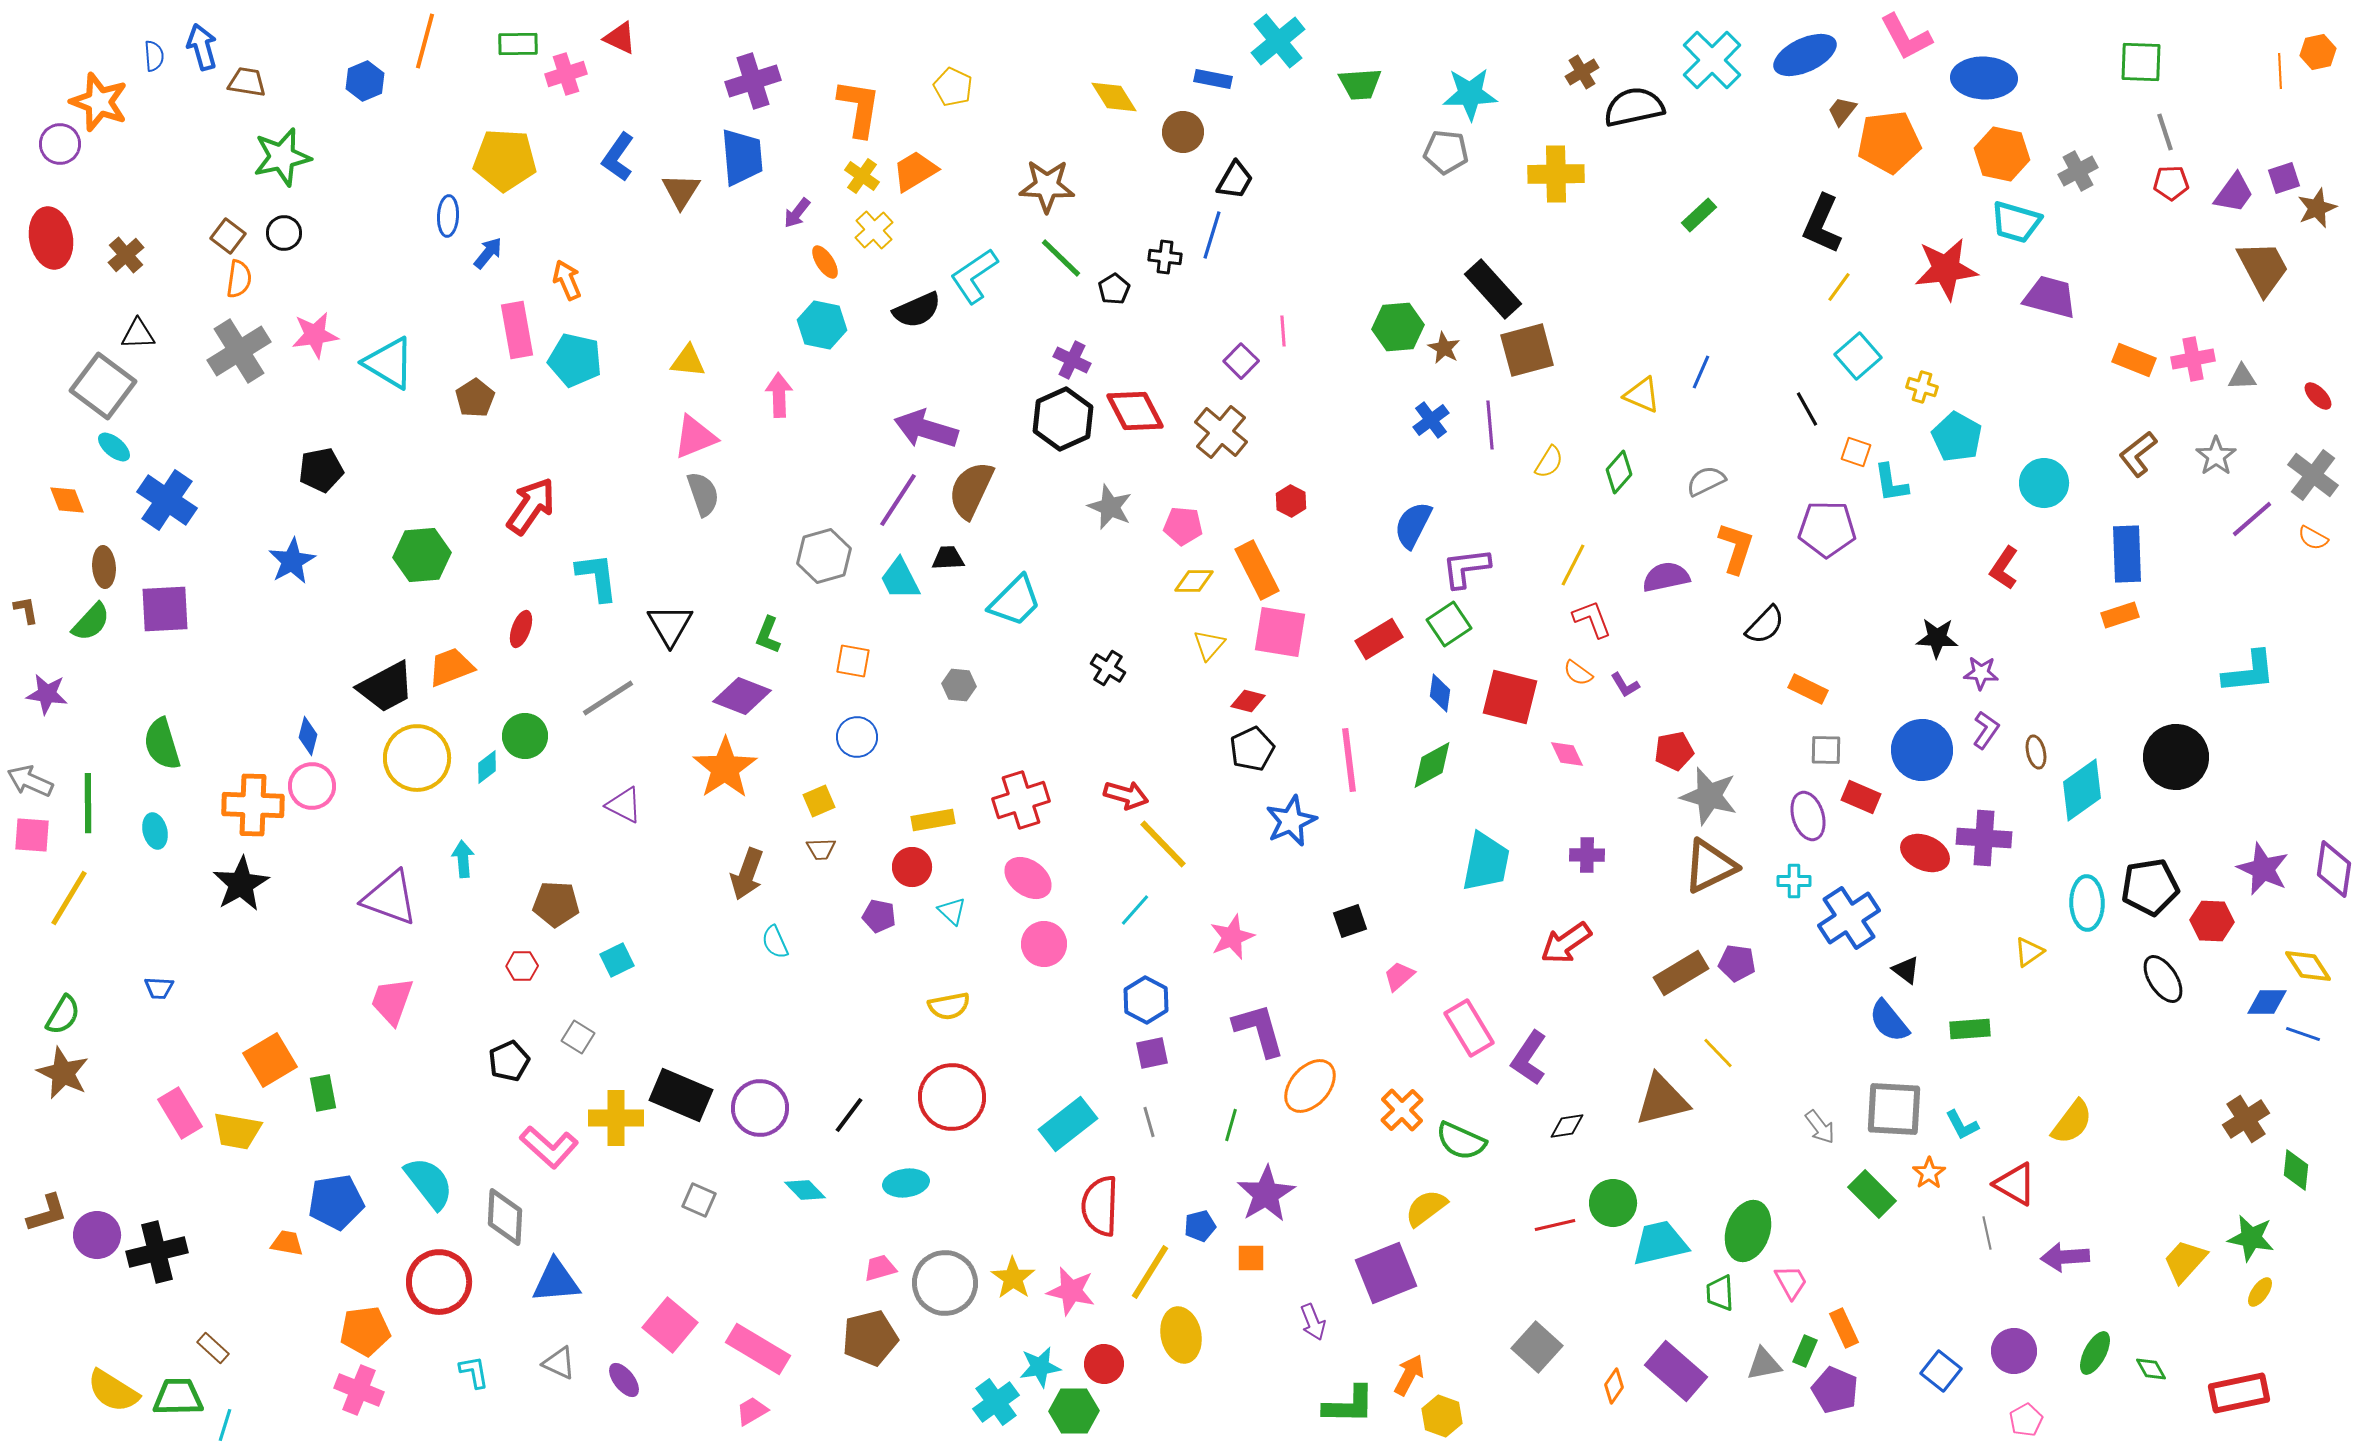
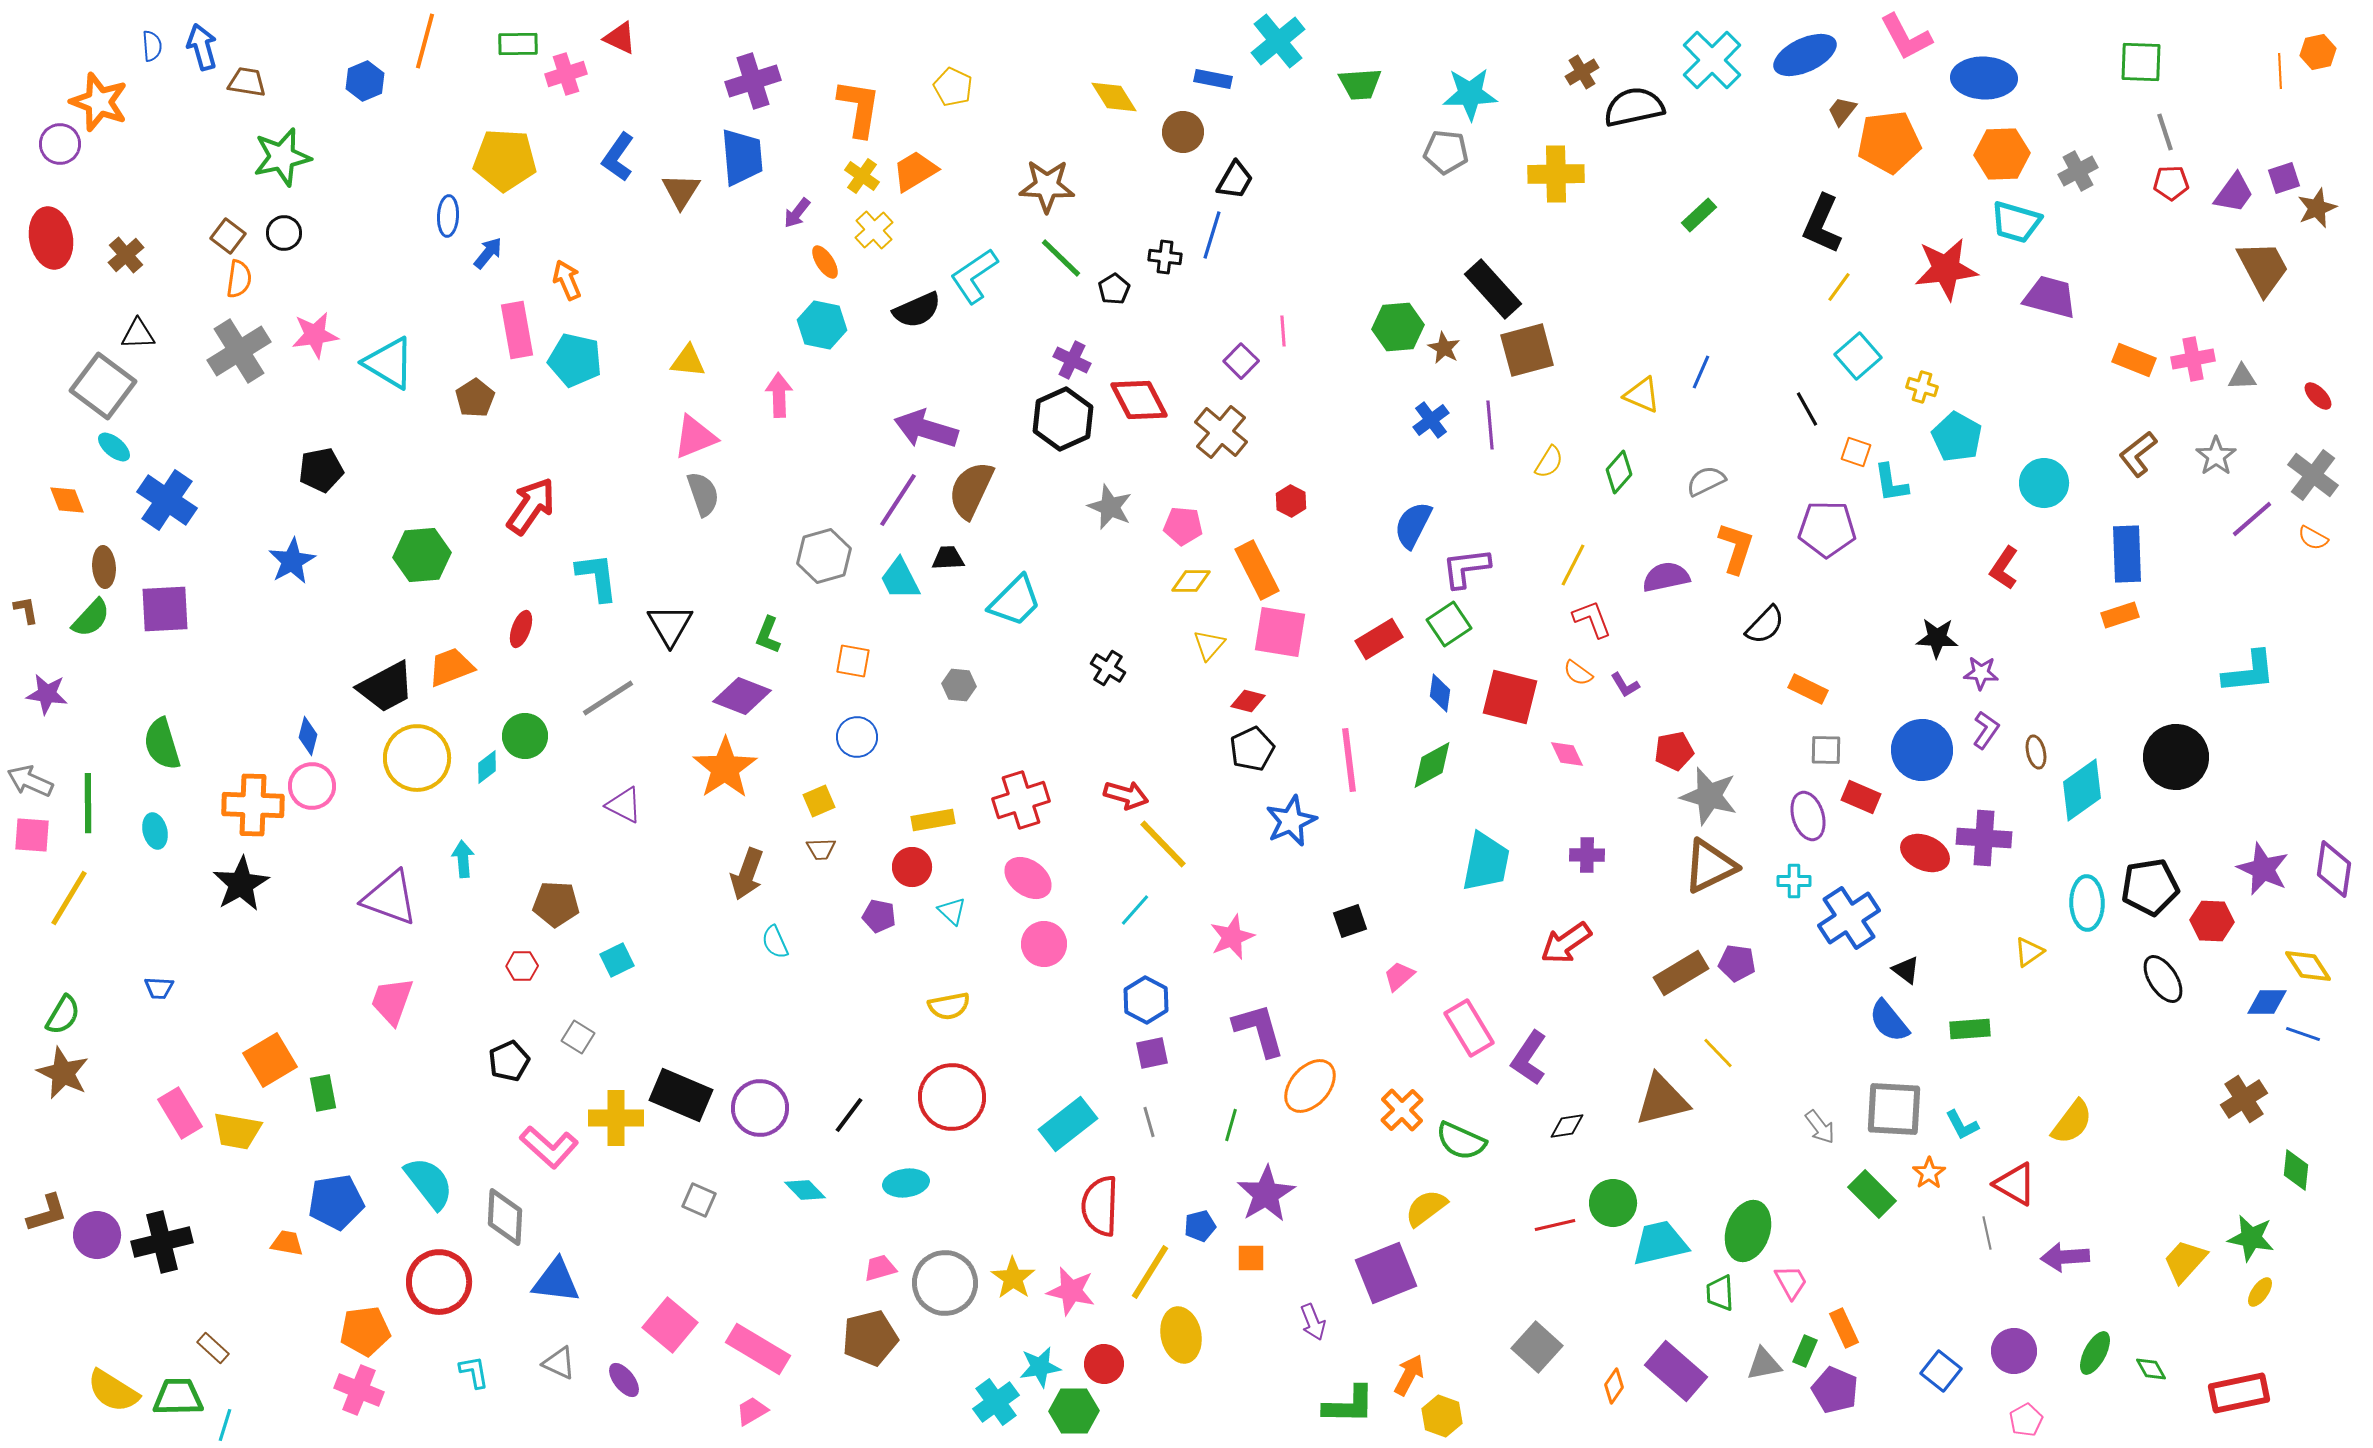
blue semicircle at (154, 56): moved 2 px left, 10 px up
orange hexagon at (2002, 154): rotated 14 degrees counterclockwise
red diamond at (1135, 411): moved 4 px right, 11 px up
yellow diamond at (1194, 581): moved 3 px left
green semicircle at (91, 622): moved 4 px up
brown cross at (2246, 1119): moved 2 px left, 20 px up
black cross at (157, 1252): moved 5 px right, 10 px up
blue triangle at (556, 1281): rotated 12 degrees clockwise
